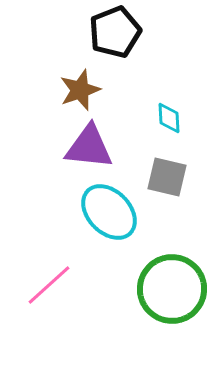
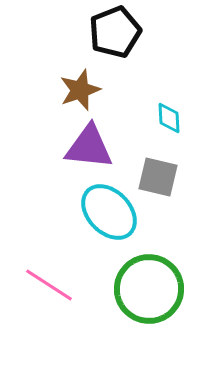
gray square: moved 9 px left
pink line: rotated 75 degrees clockwise
green circle: moved 23 px left
